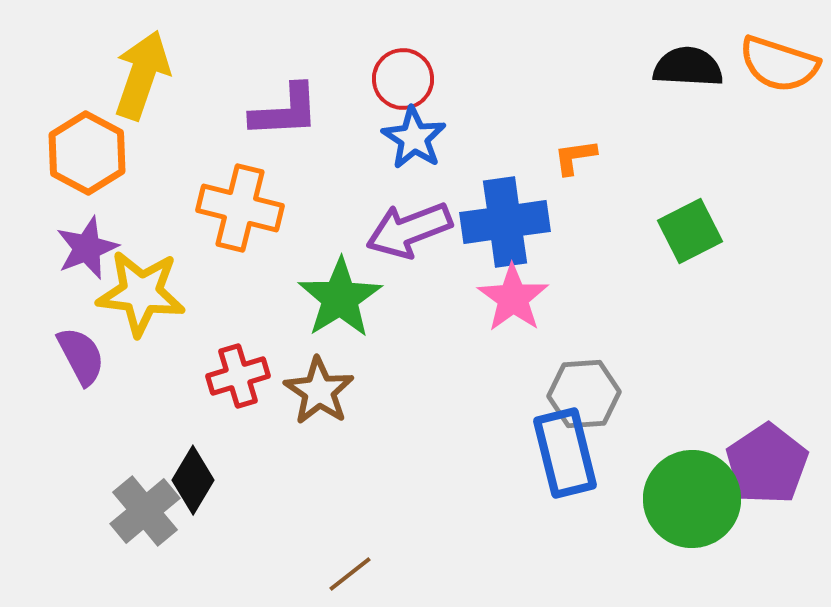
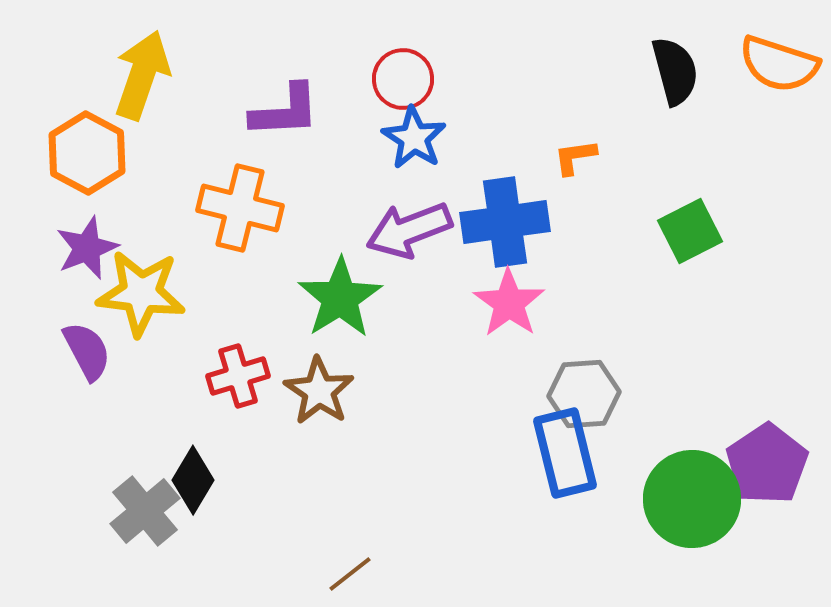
black semicircle: moved 13 px left, 4 px down; rotated 72 degrees clockwise
pink star: moved 4 px left, 5 px down
purple semicircle: moved 6 px right, 5 px up
